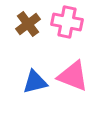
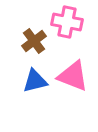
brown cross: moved 6 px right, 17 px down
blue triangle: moved 1 px up
